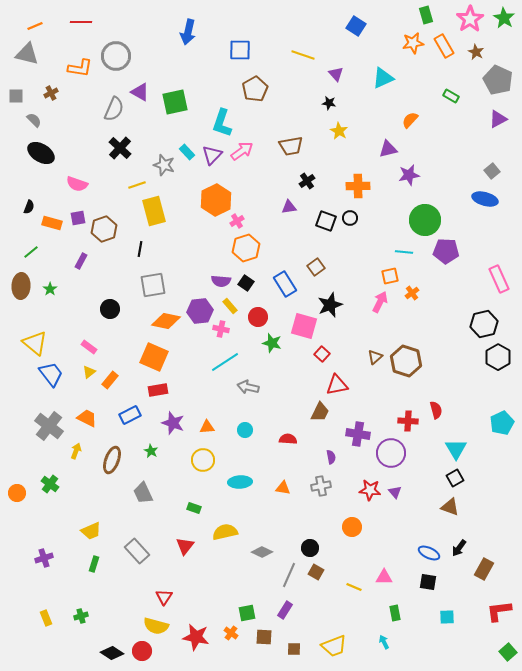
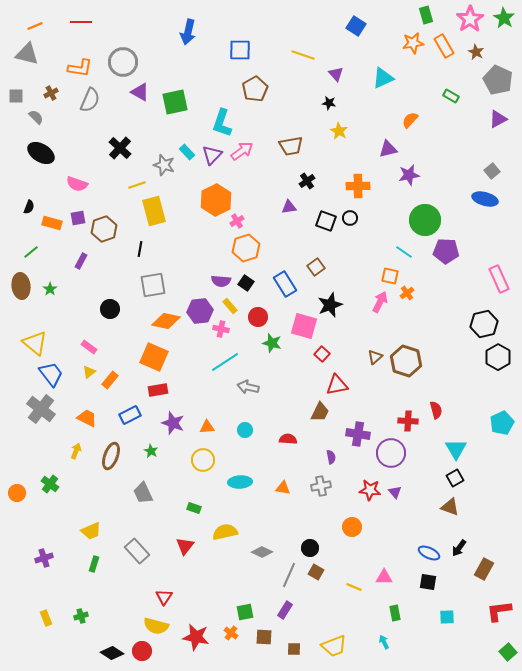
gray circle at (116, 56): moved 7 px right, 6 px down
gray semicircle at (114, 109): moved 24 px left, 9 px up
gray semicircle at (34, 120): moved 2 px right, 3 px up
cyan line at (404, 252): rotated 30 degrees clockwise
orange square at (390, 276): rotated 24 degrees clockwise
brown ellipse at (21, 286): rotated 10 degrees counterclockwise
orange cross at (412, 293): moved 5 px left
gray cross at (49, 426): moved 8 px left, 17 px up
brown ellipse at (112, 460): moved 1 px left, 4 px up
green square at (247, 613): moved 2 px left, 1 px up
